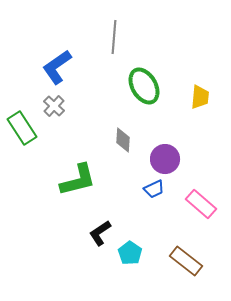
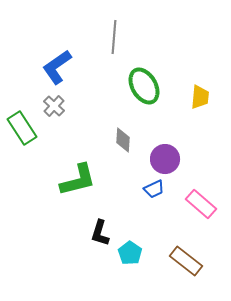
black L-shape: rotated 40 degrees counterclockwise
